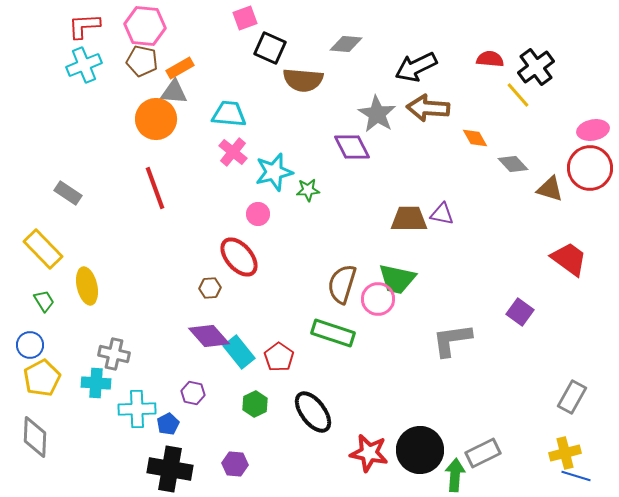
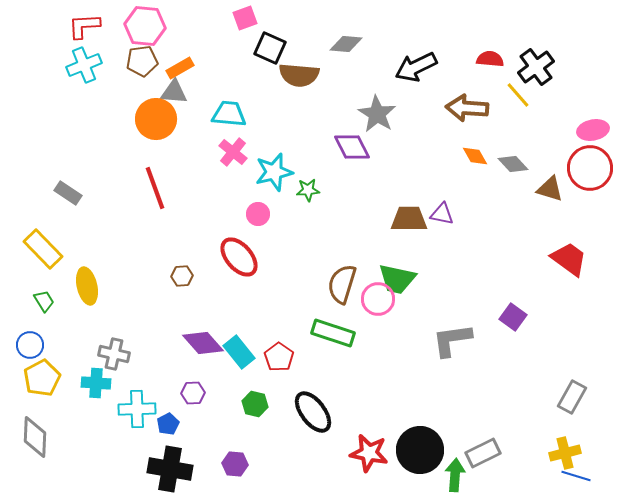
brown pentagon at (142, 61): rotated 20 degrees counterclockwise
brown semicircle at (303, 80): moved 4 px left, 5 px up
brown arrow at (428, 108): moved 39 px right
orange diamond at (475, 138): moved 18 px down
brown hexagon at (210, 288): moved 28 px left, 12 px up
purple square at (520, 312): moved 7 px left, 5 px down
purple diamond at (209, 336): moved 6 px left, 7 px down
purple hexagon at (193, 393): rotated 15 degrees counterclockwise
green hexagon at (255, 404): rotated 20 degrees counterclockwise
